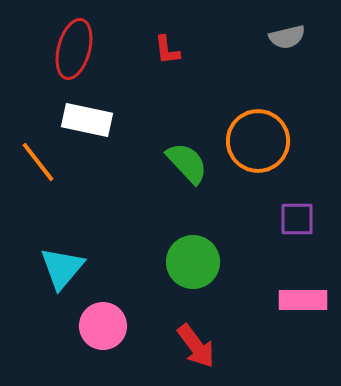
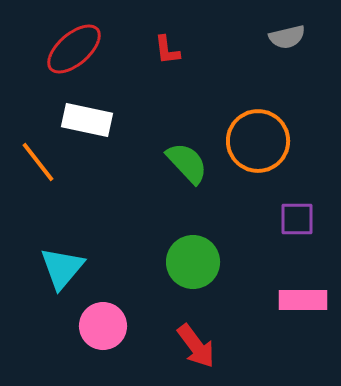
red ellipse: rotated 34 degrees clockwise
